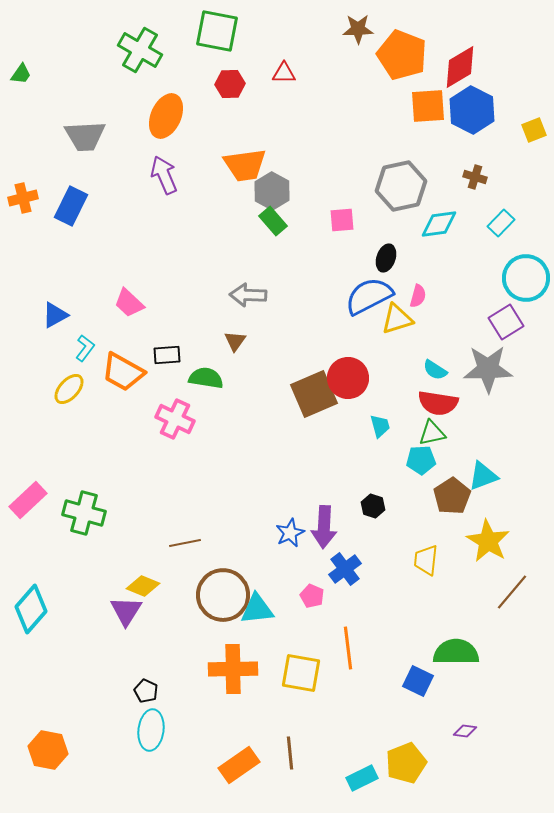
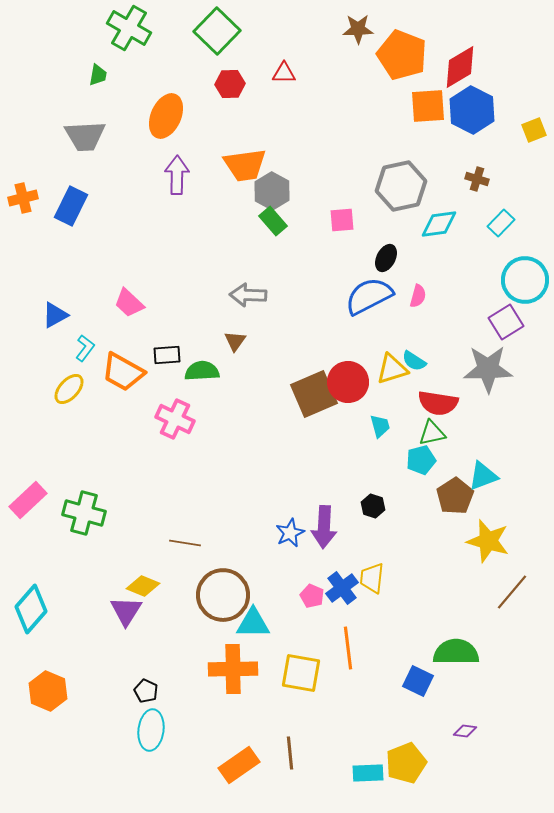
green square at (217, 31): rotated 33 degrees clockwise
green cross at (140, 50): moved 11 px left, 22 px up
green trapezoid at (21, 74): moved 77 px right, 1 px down; rotated 25 degrees counterclockwise
purple arrow at (164, 175): moved 13 px right; rotated 24 degrees clockwise
brown cross at (475, 177): moved 2 px right, 2 px down
black ellipse at (386, 258): rotated 8 degrees clockwise
cyan circle at (526, 278): moved 1 px left, 2 px down
yellow triangle at (397, 319): moved 5 px left, 50 px down
cyan semicircle at (435, 370): moved 21 px left, 9 px up
green semicircle at (206, 378): moved 4 px left, 7 px up; rotated 12 degrees counterclockwise
red circle at (348, 378): moved 4 px down
cyan pentagon at (421, 460): rotated 12 degrees counterclockwise
brown pentagon at (452, 496): moved 3 px right
yellow star at (488, 541): rotated 15 degrees counterclockwise
brown line at (185, 543): rotated 20 degrees clockwise
yellow trapezoid at (426, 560): moved 54 px left, 18 px down
blue cross at (345, 569): moved 3 px left, 19 px down
cyan triangle at (257, 609): moved 4 px left, 14 px down; rotated 6 degrees clockwise
orange hexagon at (48, 750): moved 59 px up; rotated 12 degrees clockwise
cyan rectangle at (362, 778): moved 6 px right, 5 px up; rotated 24 degrees clockwise
